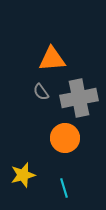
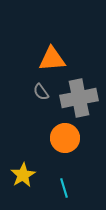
yellow star: rotated 15 degrees counterclockwise
